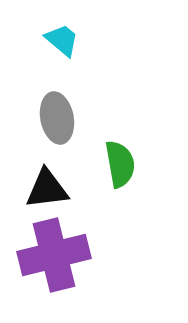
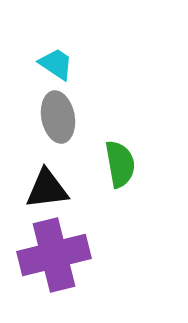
cyan trapezoid: moved 6 px left, 24 px down; rotated 6 degrees counterclockwise
gray ellipse: moved 1 px right, 1 px up
